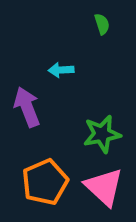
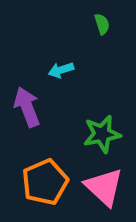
cyan arrow: rotated 15 degrees counterclockwise
